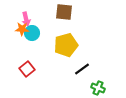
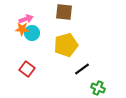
pink arrow: rotated 96 degrees counterclockwise
red square: rotated 14 degrees counterclockwise
